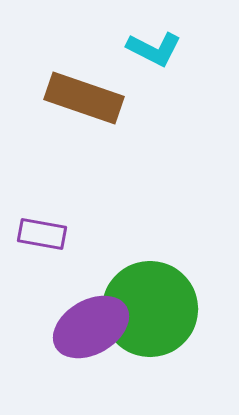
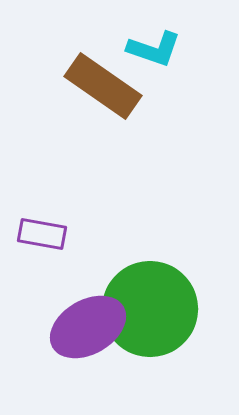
cyan L-shape: rotated 8 degrees counterclockwise
brown rectangle: moved 19 px right, 12 px up; rotated 16 degrees clockwise
purple ellipse: moved 3 px left
